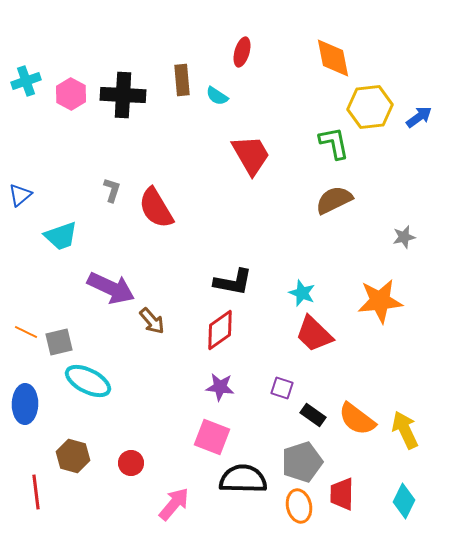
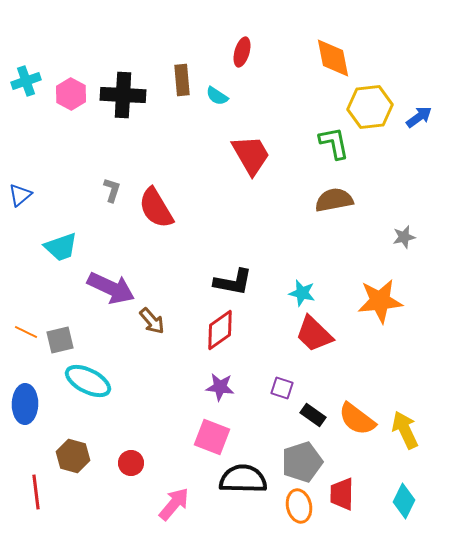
brown semicircle at (334, 200): rotated 15 degrees clockwise
cyan trapezoid at (61, 236): moved 11 px down
cyan star at (302, 293): rotated 8 degrees counterclockwise
gray square at (59, 342): moved 1 px right, 2 px up
